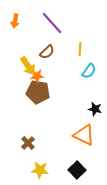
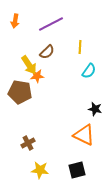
purple line: moved 1 px left, 1 px down; rotated 75 degrees counterclockwise
yellow line: moved 2 px up
yellow arrow: moved 1 px right, 1 px up
brown pentagon: moved 18 px left
brown cross: rotated 16 degrees clockwise
black square: rotated 30 degrees clockwise
